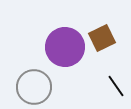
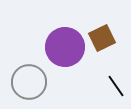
gray circle: moved 5 px left, 5 px up
